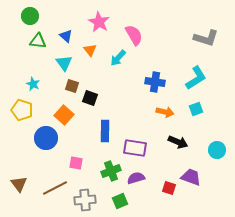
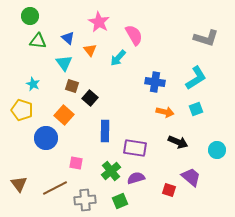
blue triangle: moved 2 px right, 2 px down
black square: rotated 21 degrees clockwise
green cross: rotated 18 degrees counterclockwise
purple trapezoid: rotated 20 degrees clockwise
red square: moved 2 px down
